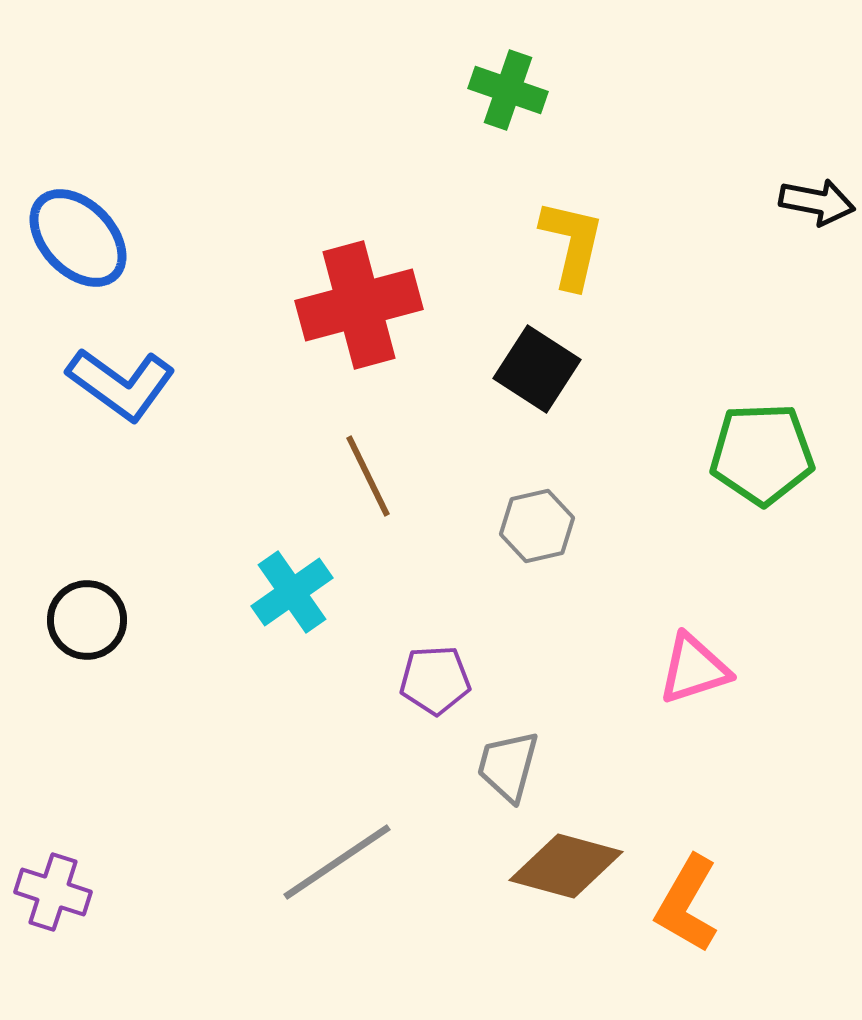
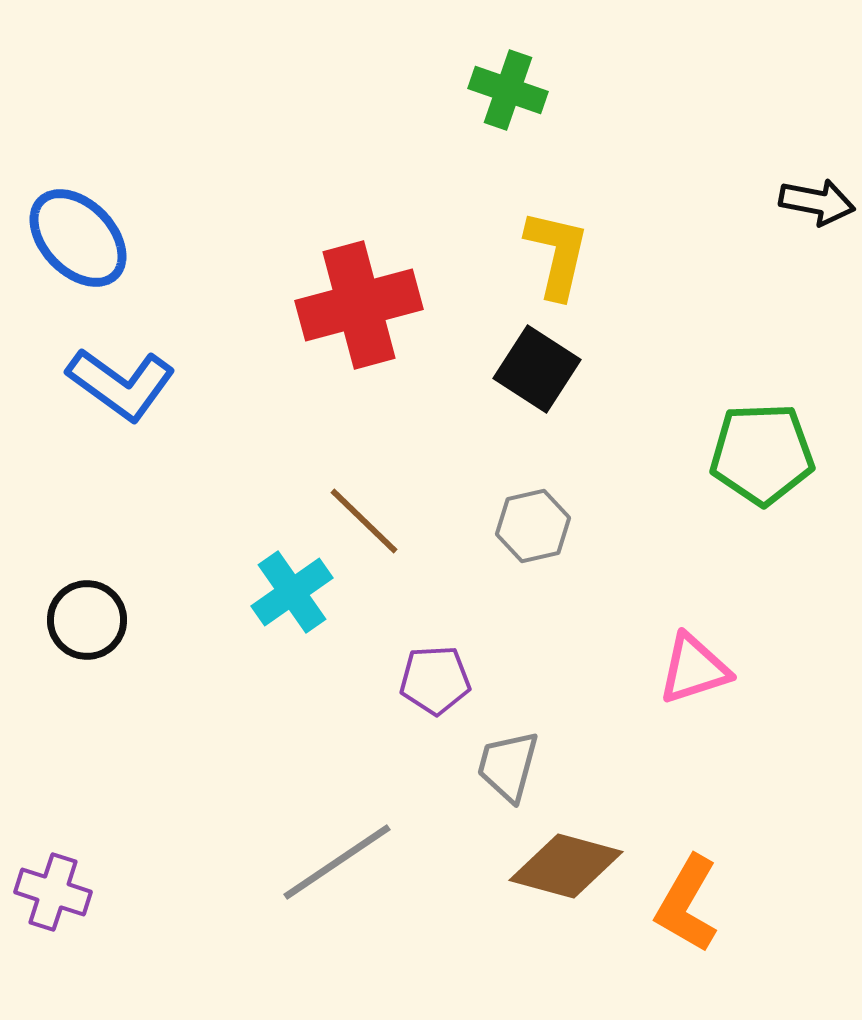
yellow L-shape: moved 15 px left, 10 px down
brown line: moved 4 px left, 45 px down; rotated 20 degrees counterclockwise
gray hexagon: moved 4 px left
